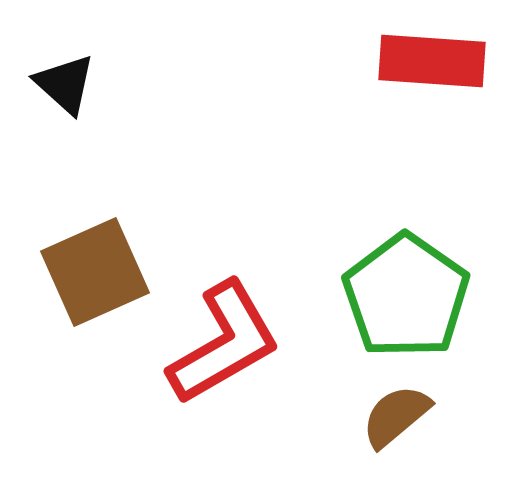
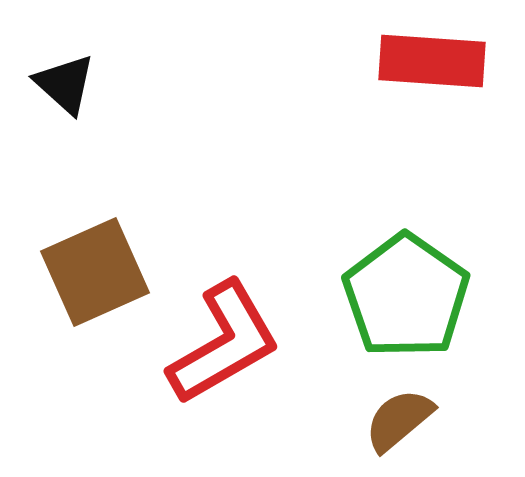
brown semicircle: moved 3 px right, 4 px down
